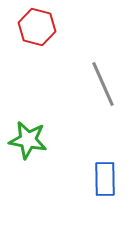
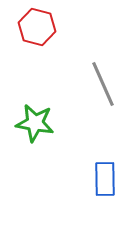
green star: moved 7 px right, 17 px up
